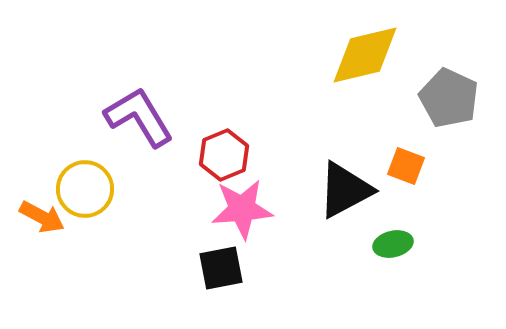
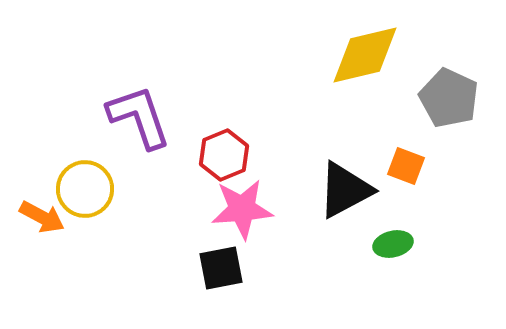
purple L-shape: rotated 12 degrees clockwise
